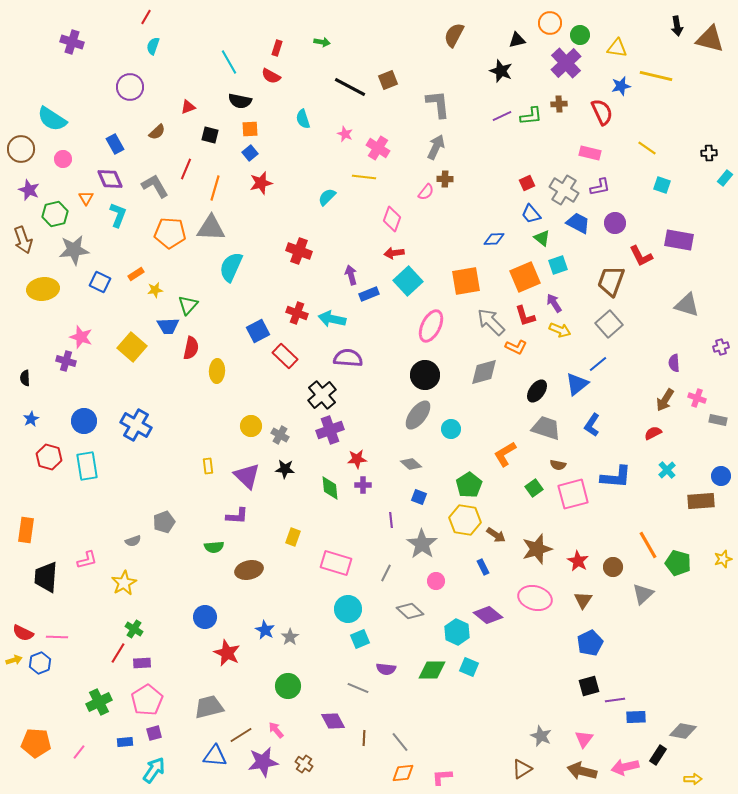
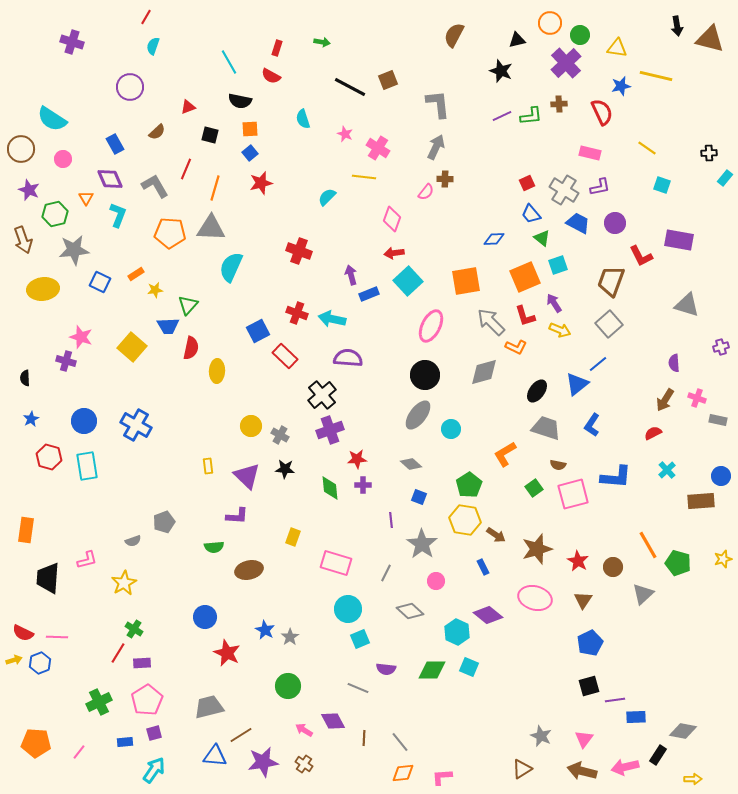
black trapezoid at (46, 577): moved 2 px right, 1 px down
pink arrow at (276, 730): moved 28 px right; rotated 18 degrees counterclockwise
